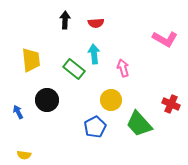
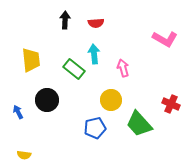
blue pentagon: moved 1 px down; rotated 15 degrees clockwise
